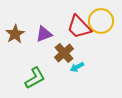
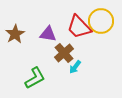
purple triangle: moved 4 px right; rotated 30 degrees clockwise
cyan arrow: moved 2 px left; rotated 24 degrees counterclockwise
